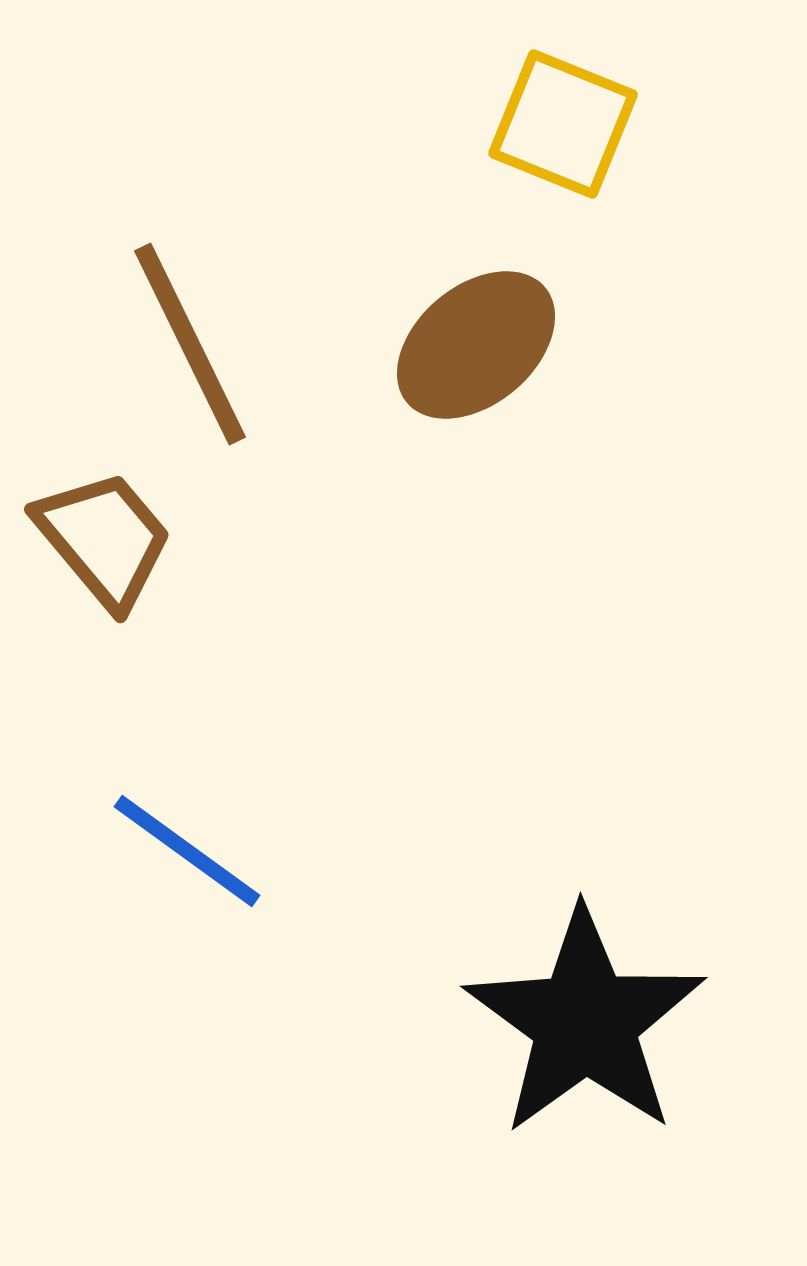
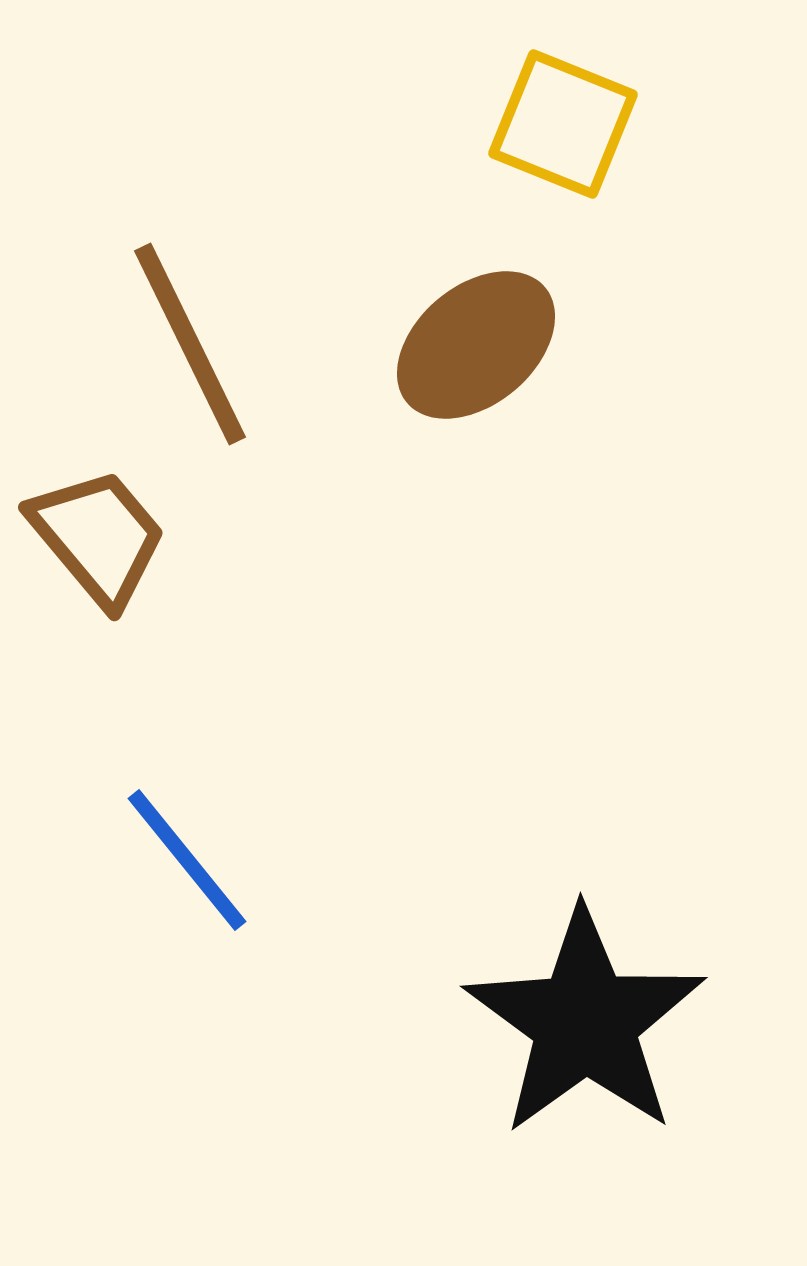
brown trapezoid: moved 6 px left, 2 px up
blue line: moved 9 px down; rotated 15 degrees clockwise
